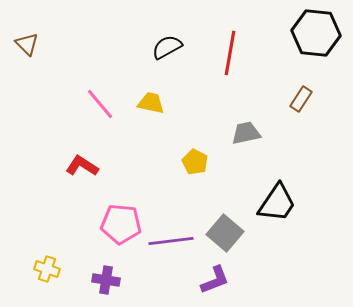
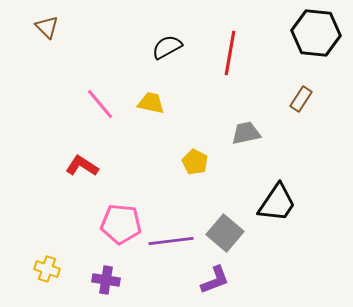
brown triangle: moved 20 px right, 17 px up
